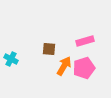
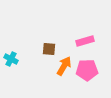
pink pentagon: moved 3 px right, 2 px down; rotated 15 degrees clockwise
